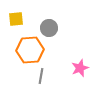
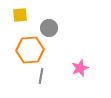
yellow square: moved 4 px right, 4 px up
